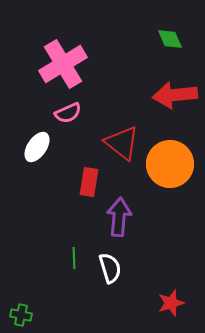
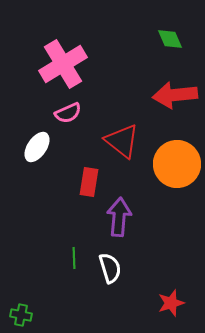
red triangle: moved 2 px up
orange circle: moved 7 px right
